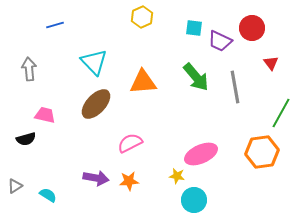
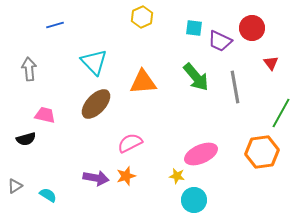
orange star: moved 3 px left, 5 px up; rotated 12 degrees counterclockwise
